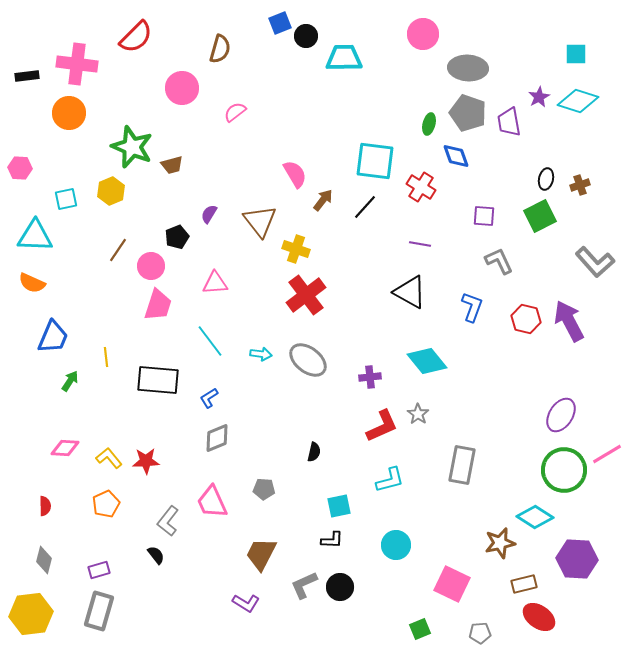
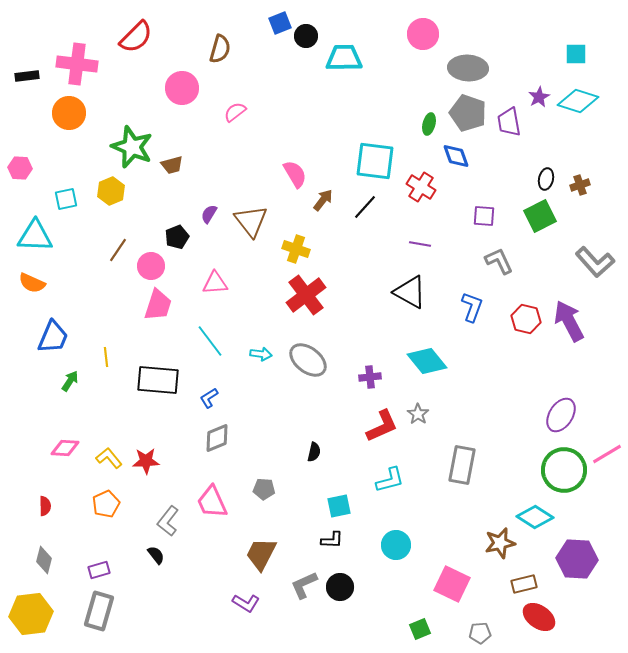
brown triangle at (260, 221): moved 9 px left
